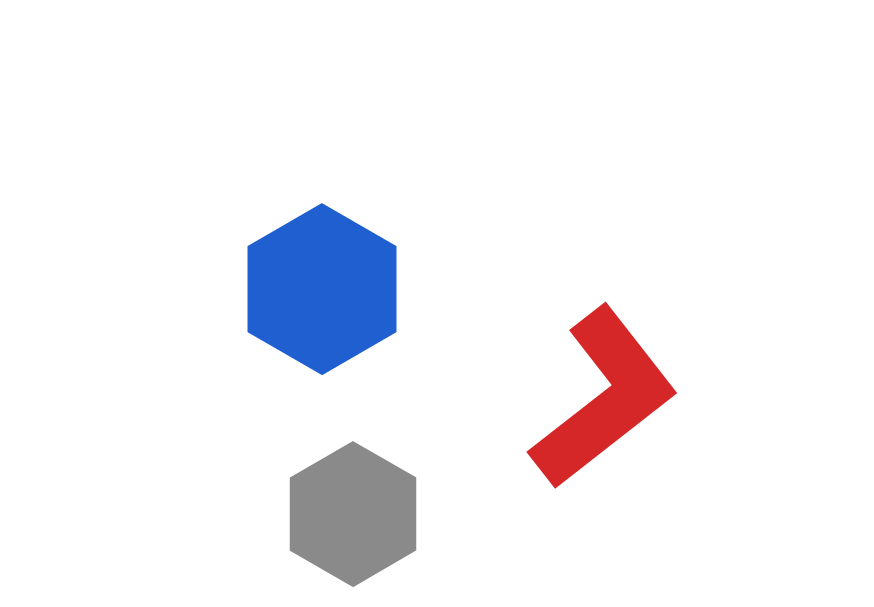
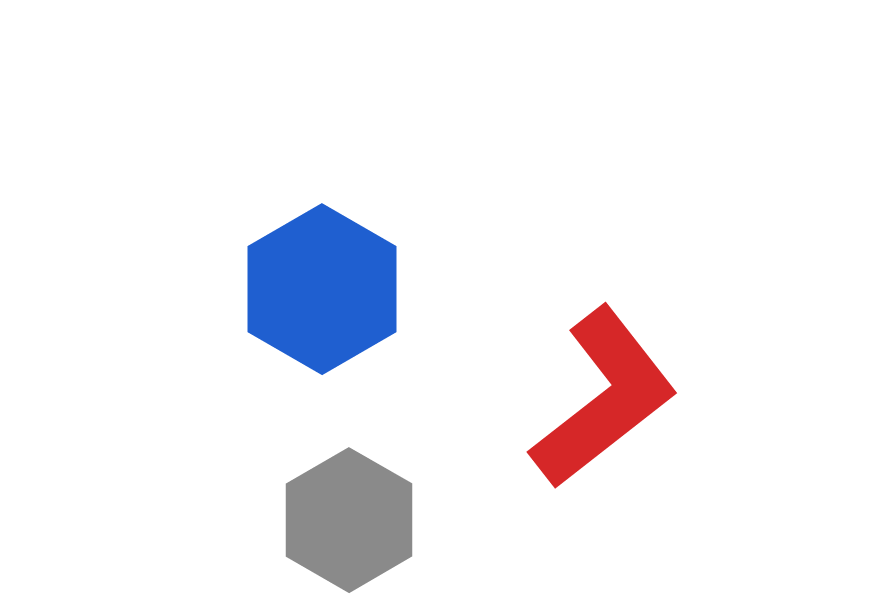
gray hexagon: moved 4 px left, 6 px down
